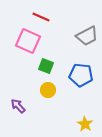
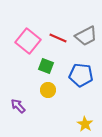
red line: moved 17 px right, 21 px down
gray trapezoid: moved 1 px left
pink square: rotated 15 degrees clockwise
